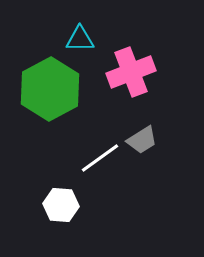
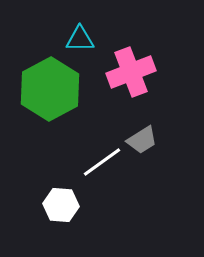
white line: moved 2 px right, 4 px down
